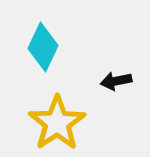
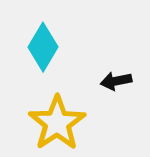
cyan diamond: rotated 6 degrees clockwise
